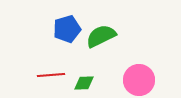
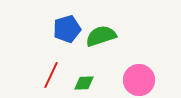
green semicircle: rotated 8 degrees clockwise
red line: rotated 60 degrees counterclockwise
